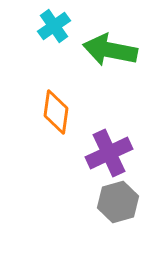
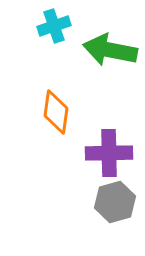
cyan cross: rotated 16 degrees clockwise
purple cross: rotated 24 degrees clockwise
gray hexagon: moved 3 px left
